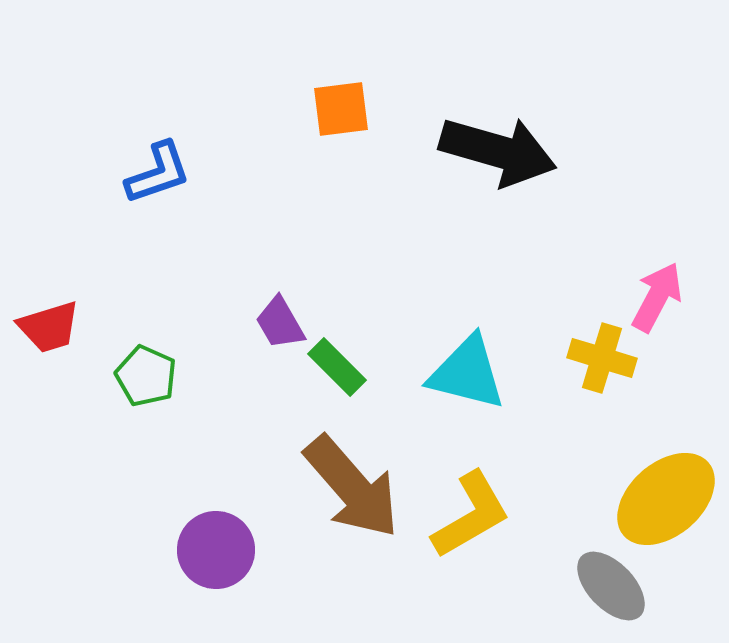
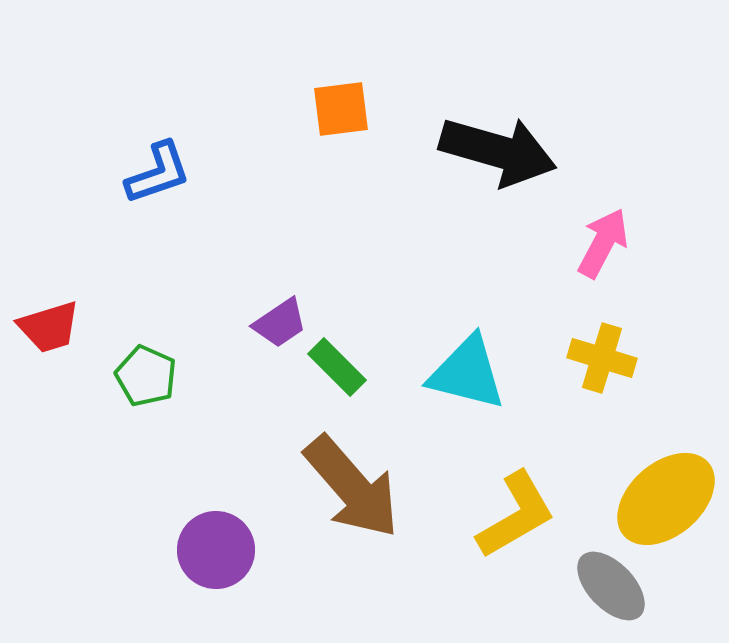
pink arrow: moved 54 px left, 54 px up
purple trapezoid: rotated 94 degrees counterclockwise
yellow L-shape: moved 45 px right
